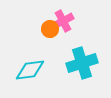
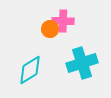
pink cross: rotated 30 degrees clockwise
cyan diamond: rotated 24 degrees counterclockwise
